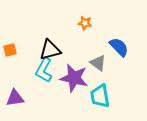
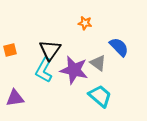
black triangle: rotated 40 degrees counterclockwise
purple star: moved 8 px up
cyan trapezoid: rotated 140 degrees clockwise
